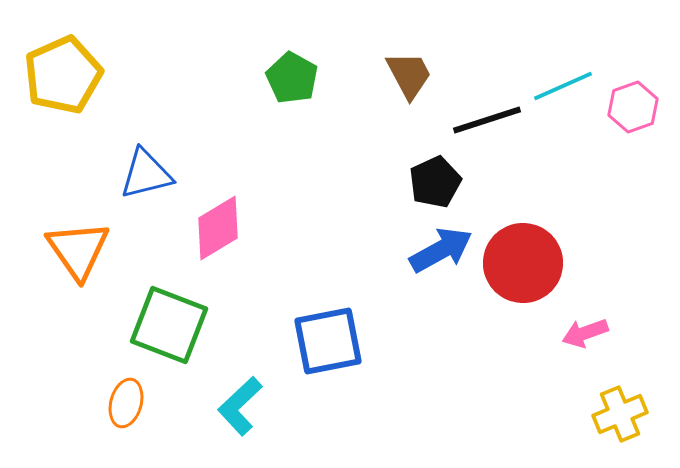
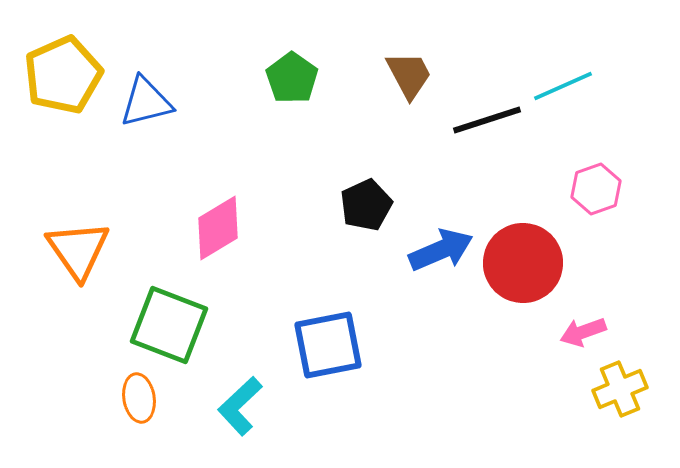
green pentagon: rotated 6 degrees clockwise
pink hexagon: moved 37 px left, 82 px down
blue triangle: moved 72 px up
black pentagon: moved 69 px left, 23 px down
blue arrow: rotated 6 degrees clockwise
pink arrow: moved 2 px left, 1 px up
blue square: moved 4 px down
orange ellipse: moved 13 px right, 5 px up; rotated 24 degrees counterclockwise
yellow cross: moved 25 px up
